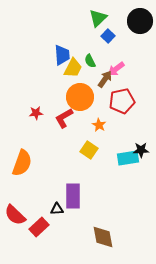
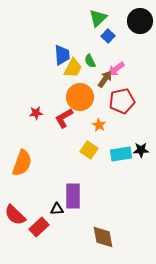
cyan rectangle: moved 7 px left, 4 px up
